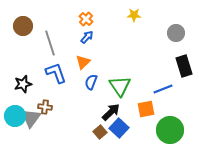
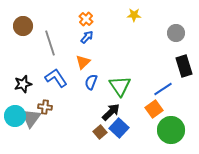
blue L-shape: moved 5 px down; rotated 15 degrees counterclockwise
blue line: rotated 12 degrees counterclockwise
orange square: moved 8 px right; rotated 24 degrees counterclockwise
green circle: moved 1 px right
